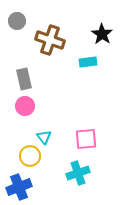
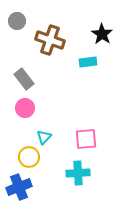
gray rectangle: rotated 25 degrees counterclockwise
pink circle: moved 2 px down
cyan triangle: rotated 21 degrees clockwise
yellow circle: moved 1 px left, 1 px down
cyan cross: rotated 15 degrees clockwise
